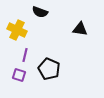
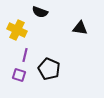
black triangle: moved 1 px up
